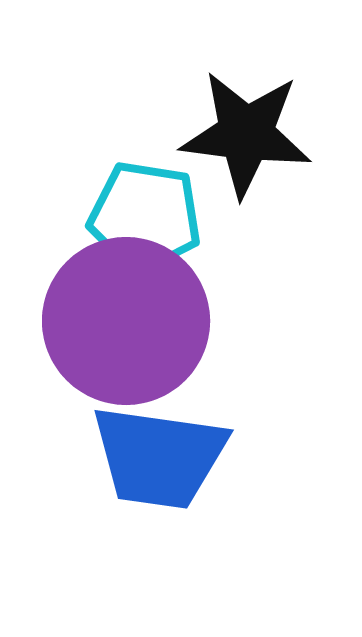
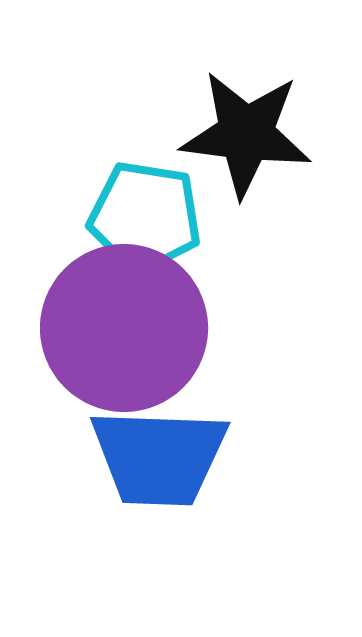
purple circle: moved 2 px left, 7 px down
blue trapezoid: rotated 6 degrees counterclockwise
